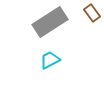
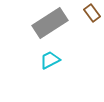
gray rectangle: moved 1 px down
